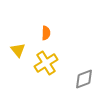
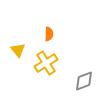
orange semicircle: moved 3 px right, 1 px down
gray diamond: moved 2 px down
